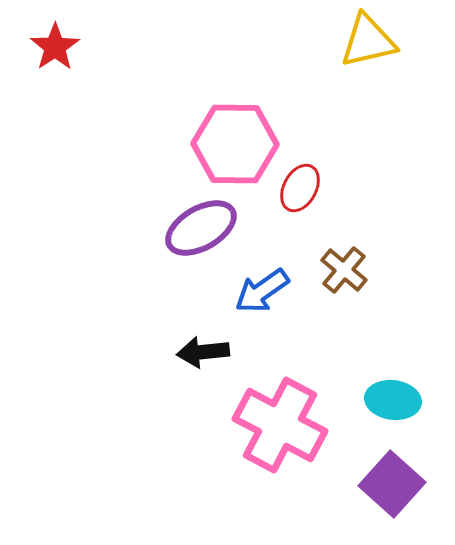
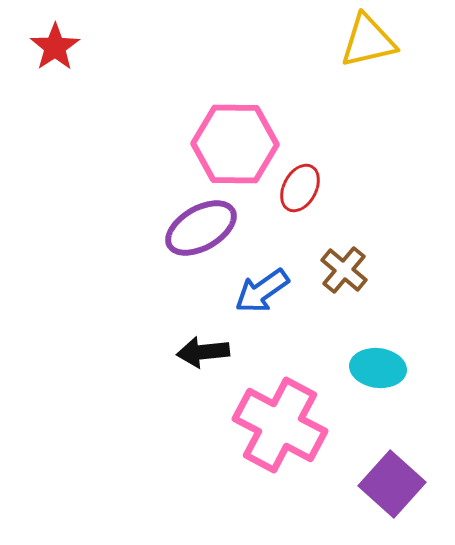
cyan ellipse: moved 15 px left, 32 px up
